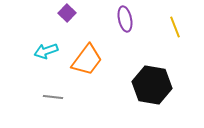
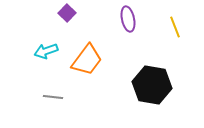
purple ellipse: moved 3 px right
